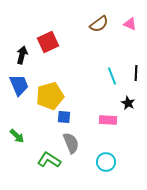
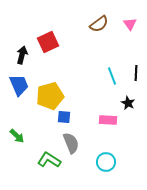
pink triangle: rotated 32 degrees clockwise
